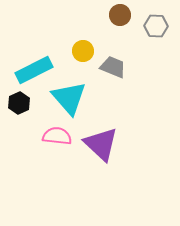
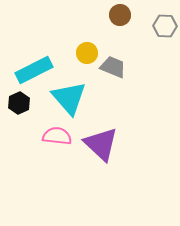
gray hexagon: moved 9 px right
yellow circle: moved 4 px right, 2 px down
